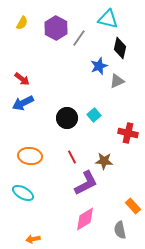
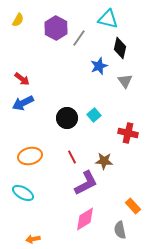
yellow semicircle: moved 4 px left, 3 px up
gray triangle: moved 8 px right; rotated 42 degrees counterclockwise
orange ellipse: rotated 20 degrees counterclockwise
